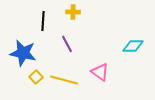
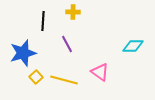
blue star: rotated 28 degrees counterclockwise
